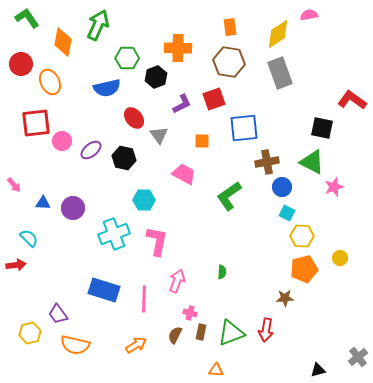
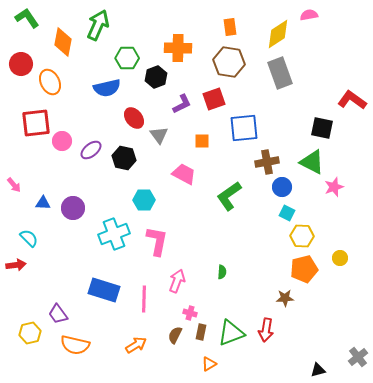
orange triangle at (216, 370): moved 7 px left, 6 px up; rotated 35 degrees counterclockwise
